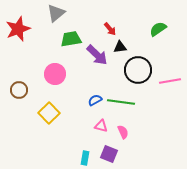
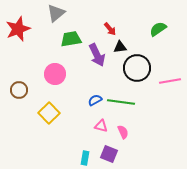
purple arrow: rotated 20 degrees clockwise
black circle: moved 1 px left, 2 px up
